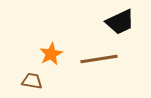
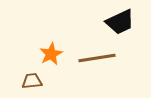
brown line: moved 2 px left, 1 px up
brown trapezoid: rotated 15 degrees counterclockwise
